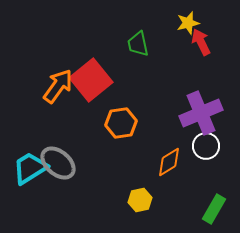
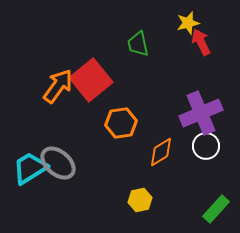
orange diamond: moved 8 px left, 10 px up
green rectangle: moved 2 px right; rotated 12 degrees clockwise
